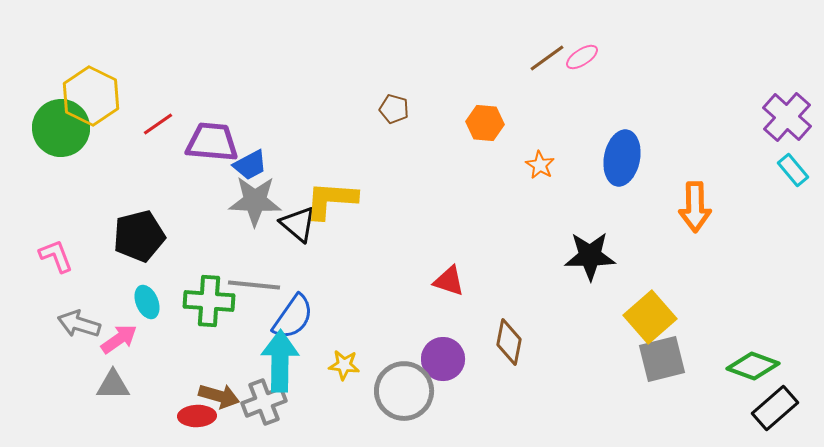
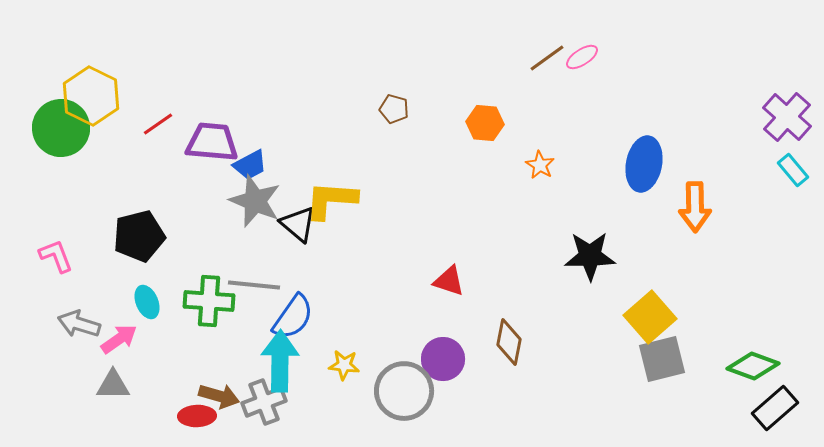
blue ellipse: moved 22 px right, 6 px down
gray star: rotated 20 degrees clockwise
